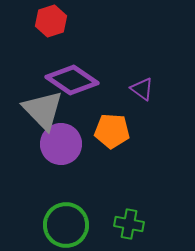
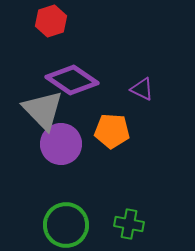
purple triangle: rotated 10 degrees counterclockwise
